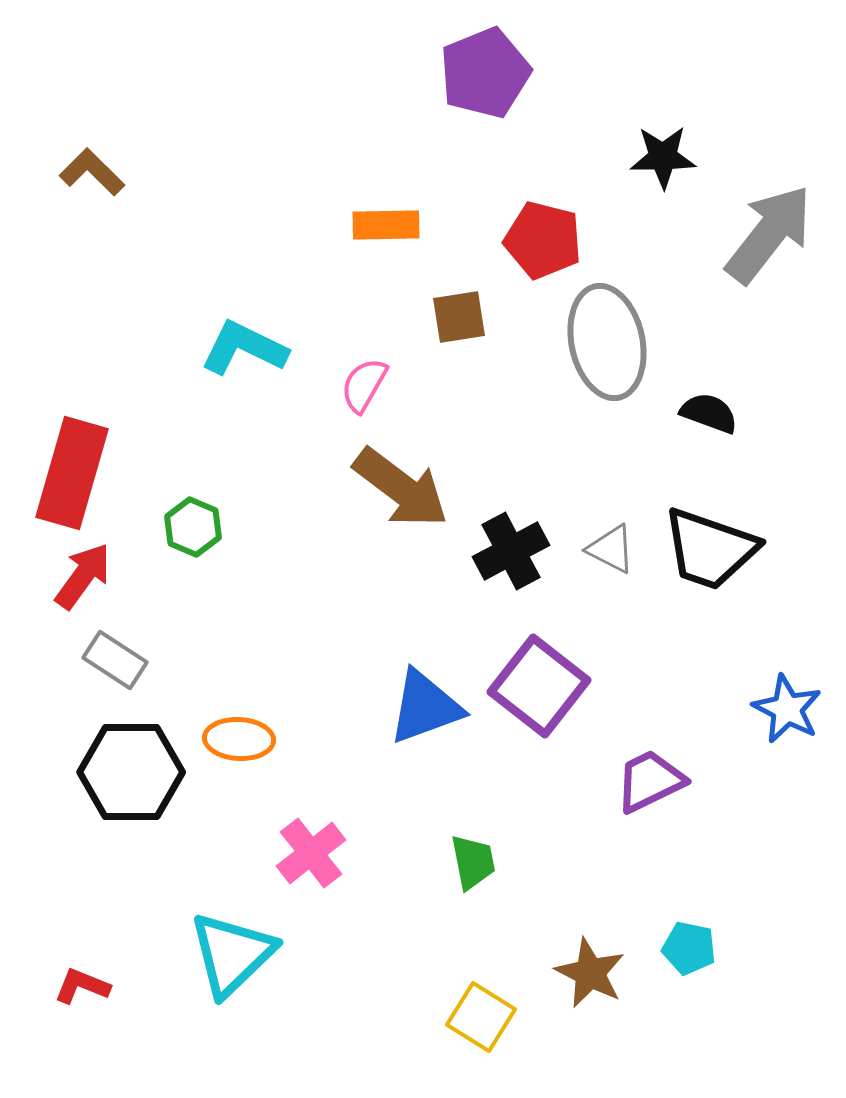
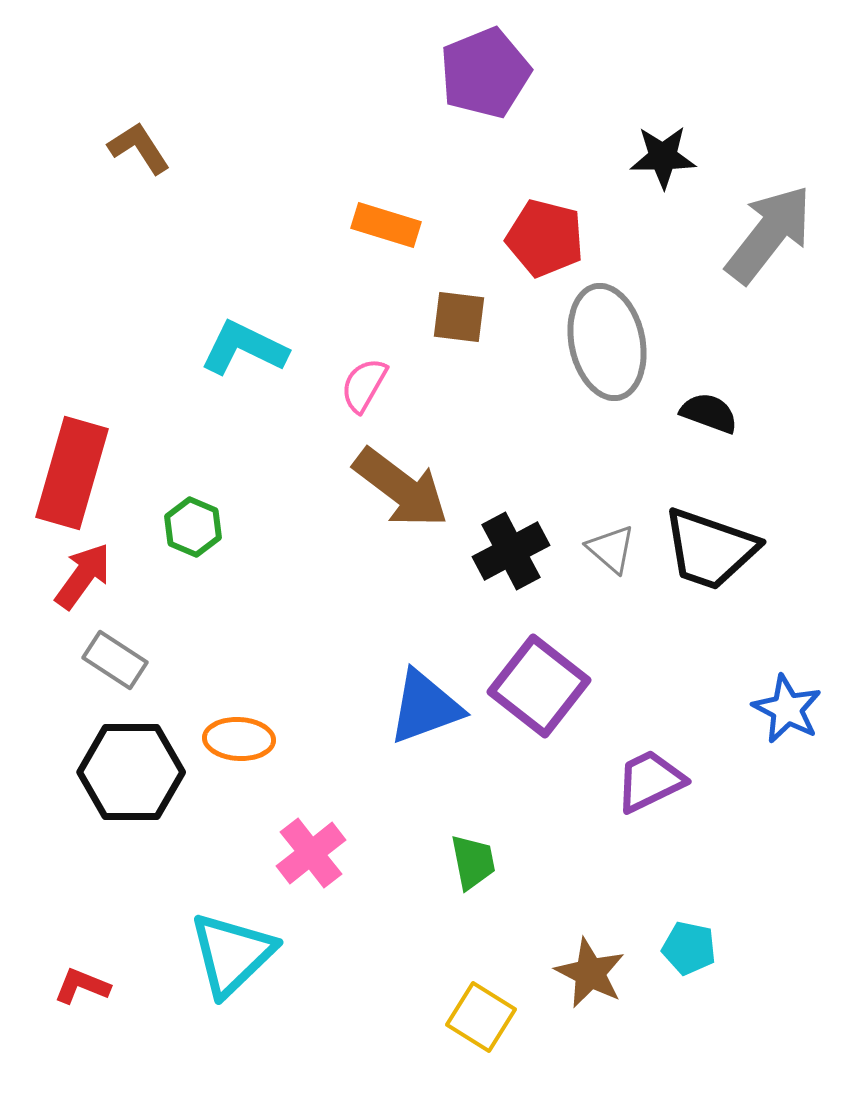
brown L-shape: moved 47 px right, 24 px up; rotated 12 degrees clockwise
orange rectangle: rotated 18 degrees clockwise
red pentagon: moved 2 px right, 2 px up
brown square: rotated 16 degrees clockwise
gray triangle: rotated 14 degrees clockwise
